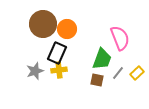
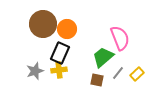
black rectangle: moved 3 px right
green trapezoid: moved 1 px right, 2 px up; rotated 150 degrees counterclockwise
yellow rectangle: moved 1 px down
